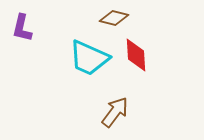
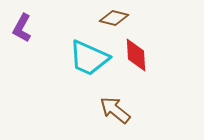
purple L-shape: rotated 16 degrees clockwise
brown arrow: moved 2 px up; rotated 88 degrees counterclockwise
